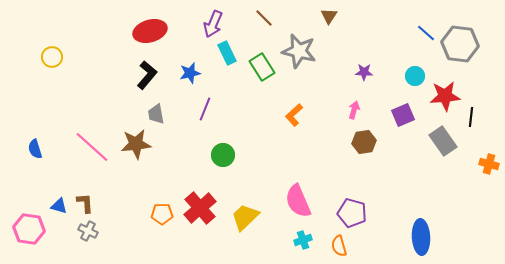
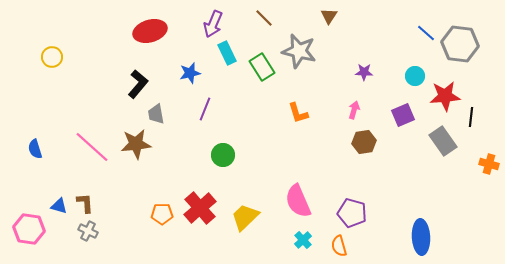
black L-shape: moved 9 px left, 9 px down
orange L-shape: moved 4 px right, 2 px up; rotated 65 degrees counterclockwise
cyan cross: rotated 24 degrees counterclockwise
